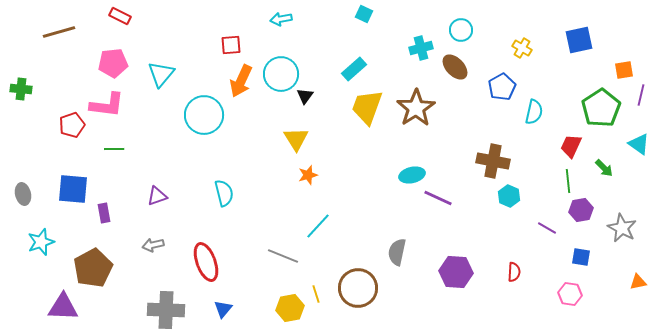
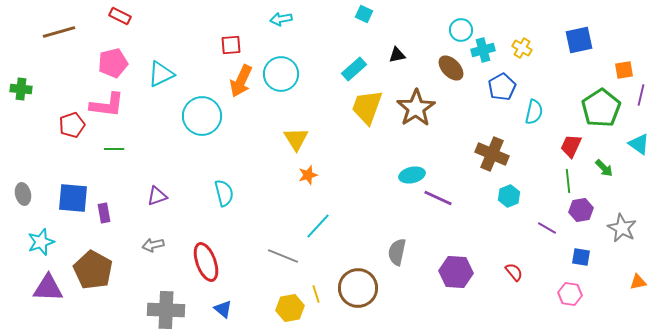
cyan cross at (421, 48): moved 62 px right, 2 px down
pink pentagon at (113, 63): rotated 8 degrees counterclockwise
brown ellipse at (455, 67): moved 4 px left, 1 px down
cyan triangle at (161, 74): rotated 24 degrees clockwise
black triangle at (305, 96): moved 92 px right, 41 px up; rotated 42 degrees clockwise
cyan circle at (204, 115): moved 2 px left, 1 px down
brown cross at (493, 161): moved 1 px left, 7 px up; rotated 12 degrees clockwise
blue square at (73, 189): moved 9 px down
cyan hexagon at (509, 196): rotated 15 degrees clockwise
brown pentagon at (93, 268): moved 2 px down; rotated 15 degrees counterclockwise
red semicircle at (514, 272): rotated 42 degrees counterclockwise
purple triangle at (63, 307): moved 15 px left, 19 px up
blue triangle at (223, 309): rotated 30 degrees counterclockwise
